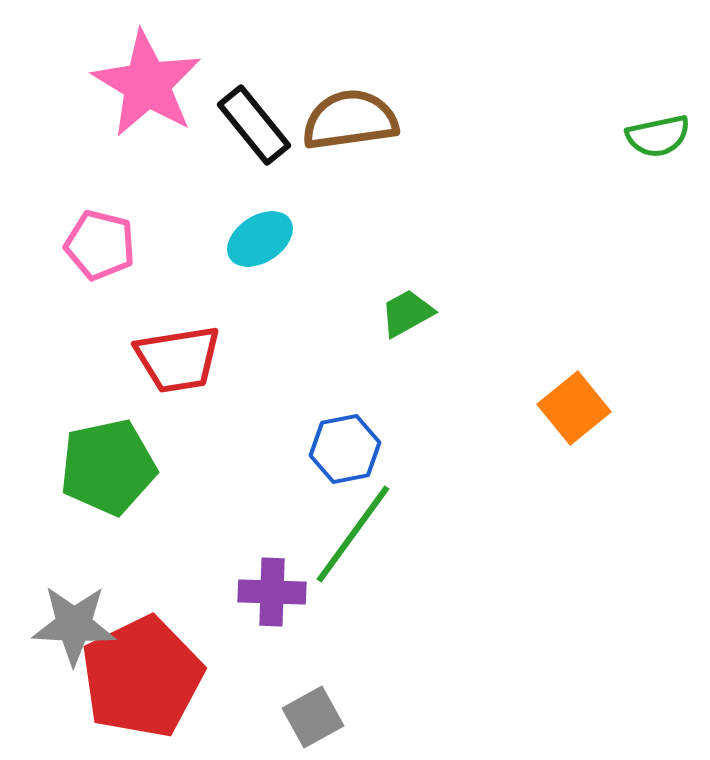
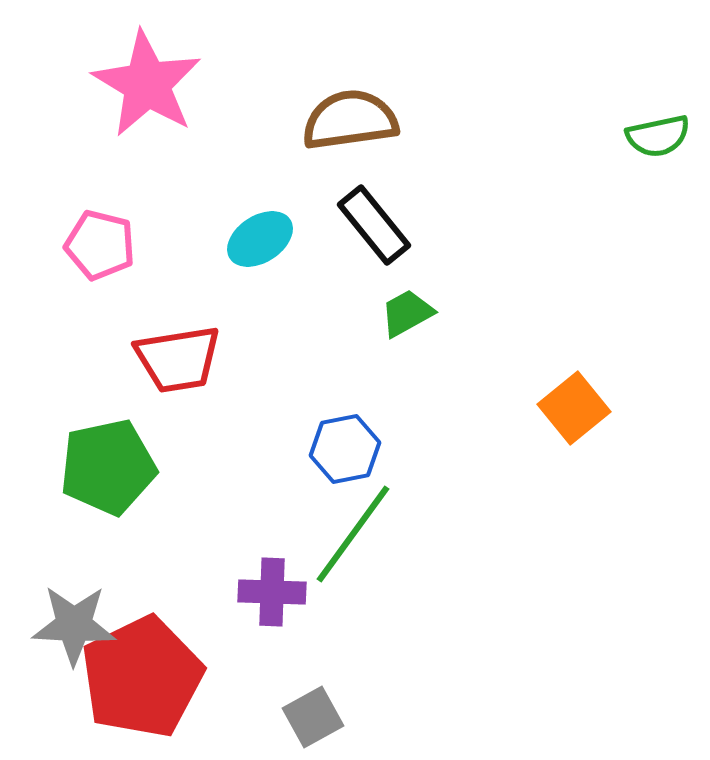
black rectangle: moved 120 px right, 100 px down
